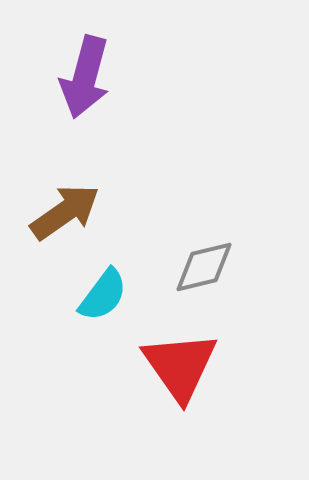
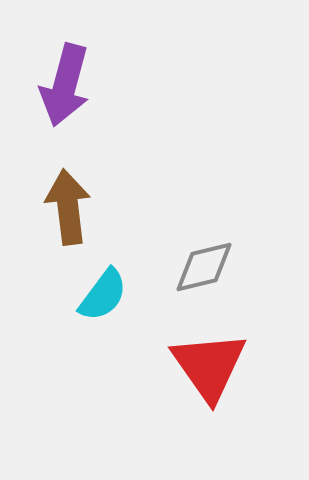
purple arrow: moved 20 px left, 8 px down
brown arrow: moved 3 px right, 5 px up; rotated 62 degrees counterclockwise
red triangle: moved 29 px right
